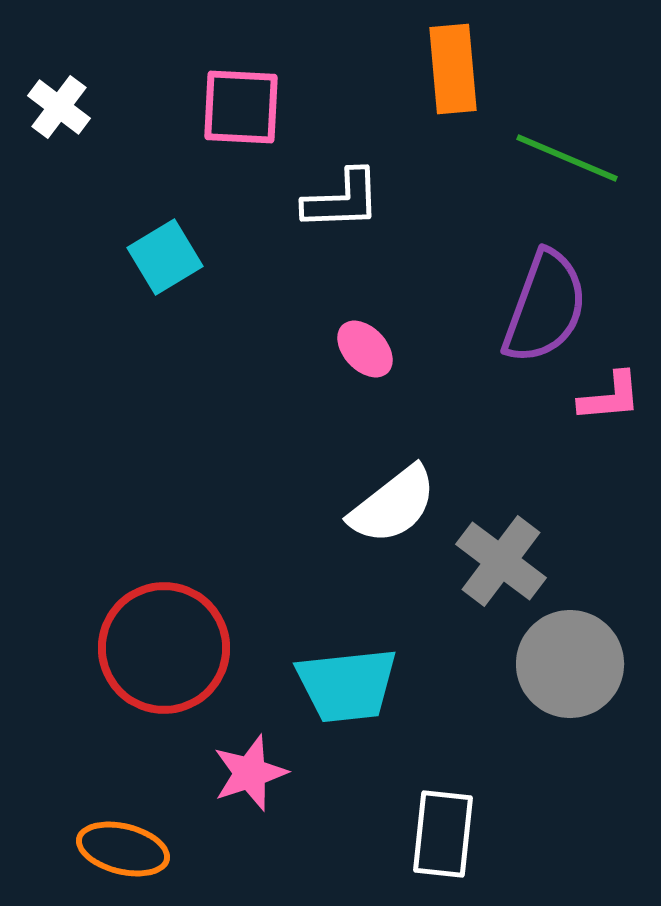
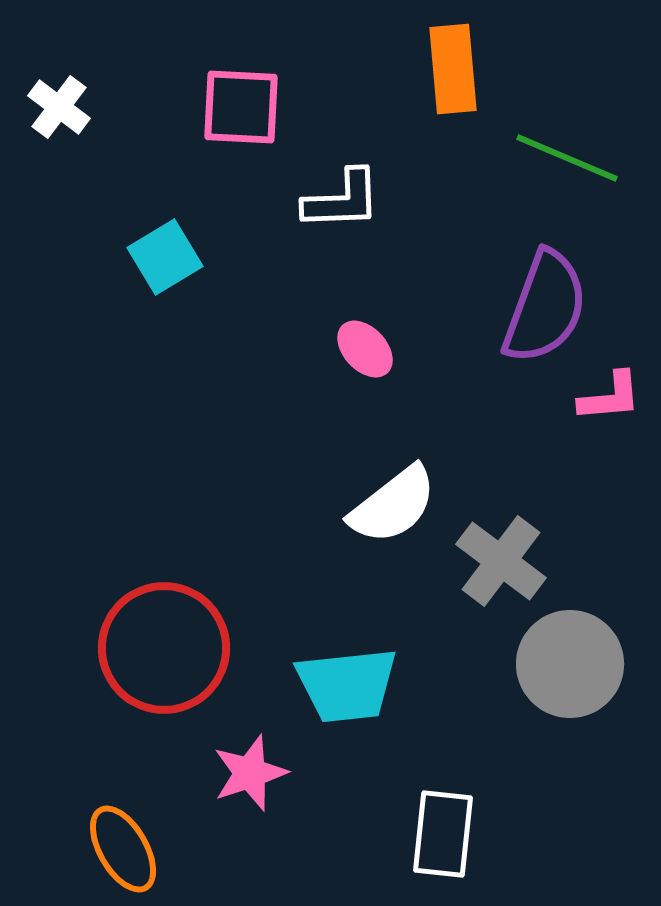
orange ellipse: rotated 46 degrees clockwise
